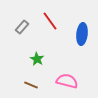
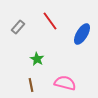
gray rectangle: moved 4 px left
blue ellipse: rotated 25 degrees clockwise
pink semicircle: moved 2 px left, 2 px down
brown line: rotated 56 degrees clockwise
